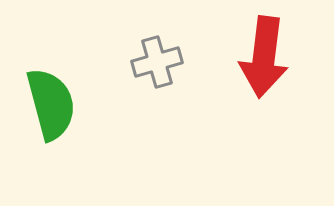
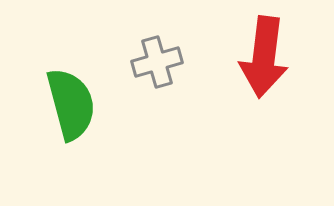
green semicircle: moved 20 px right
